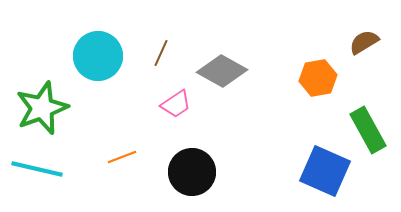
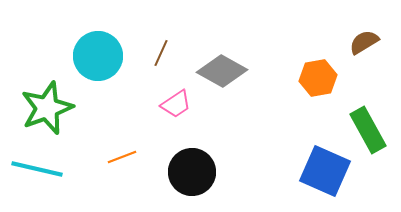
green star: moved 5 px right
